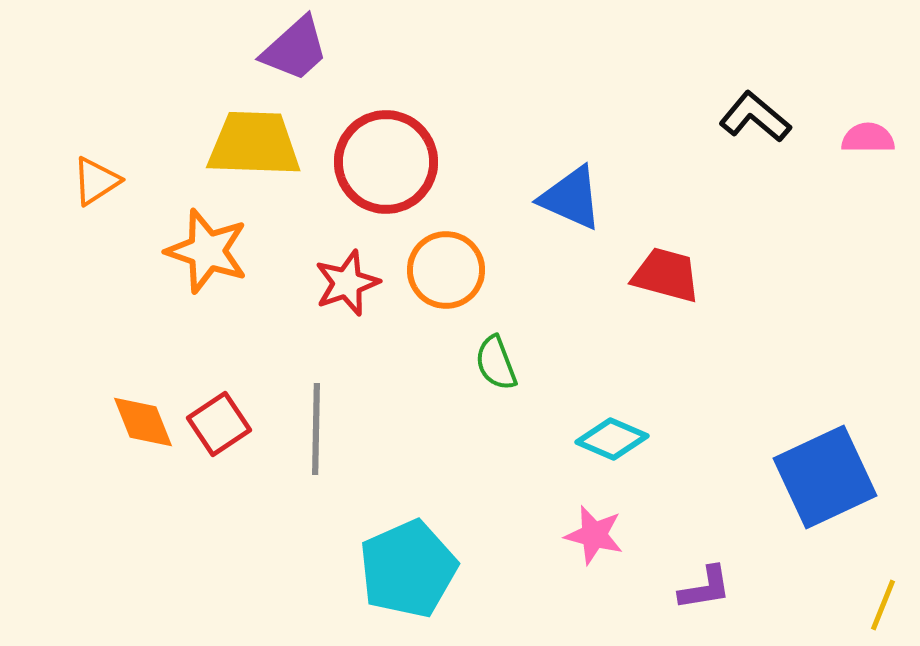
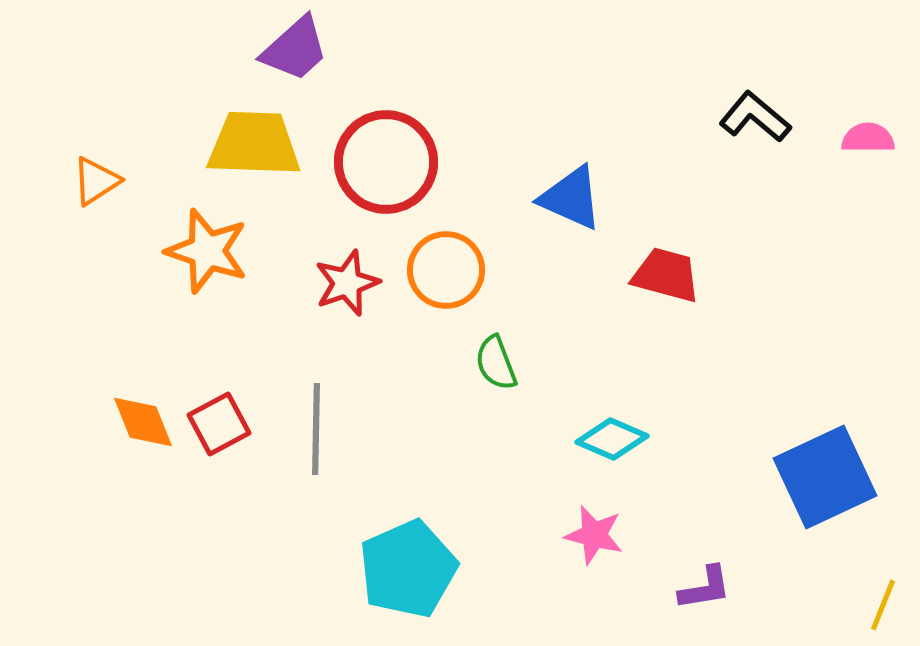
red square: rotated 6 degrees clockwise
